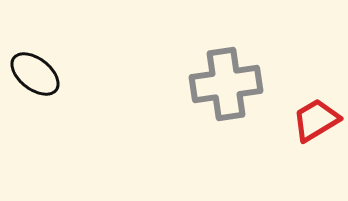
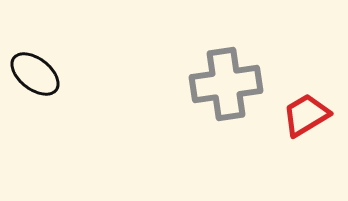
red trapezoid: moved 10 px left, 5 px up
